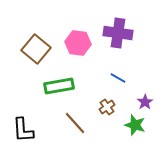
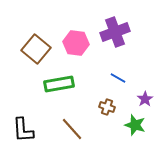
purple cross: moved 3 px left, 1 px up; rotated 28 degrees counterclockwise
pink hexagon: moved 2 px left
green rectangle: moved 2 px up
purple star: moved 3 px up
brown cross: rotated 35 degrees counterclockwise
brown line: moved 3 px left, 6 px down
